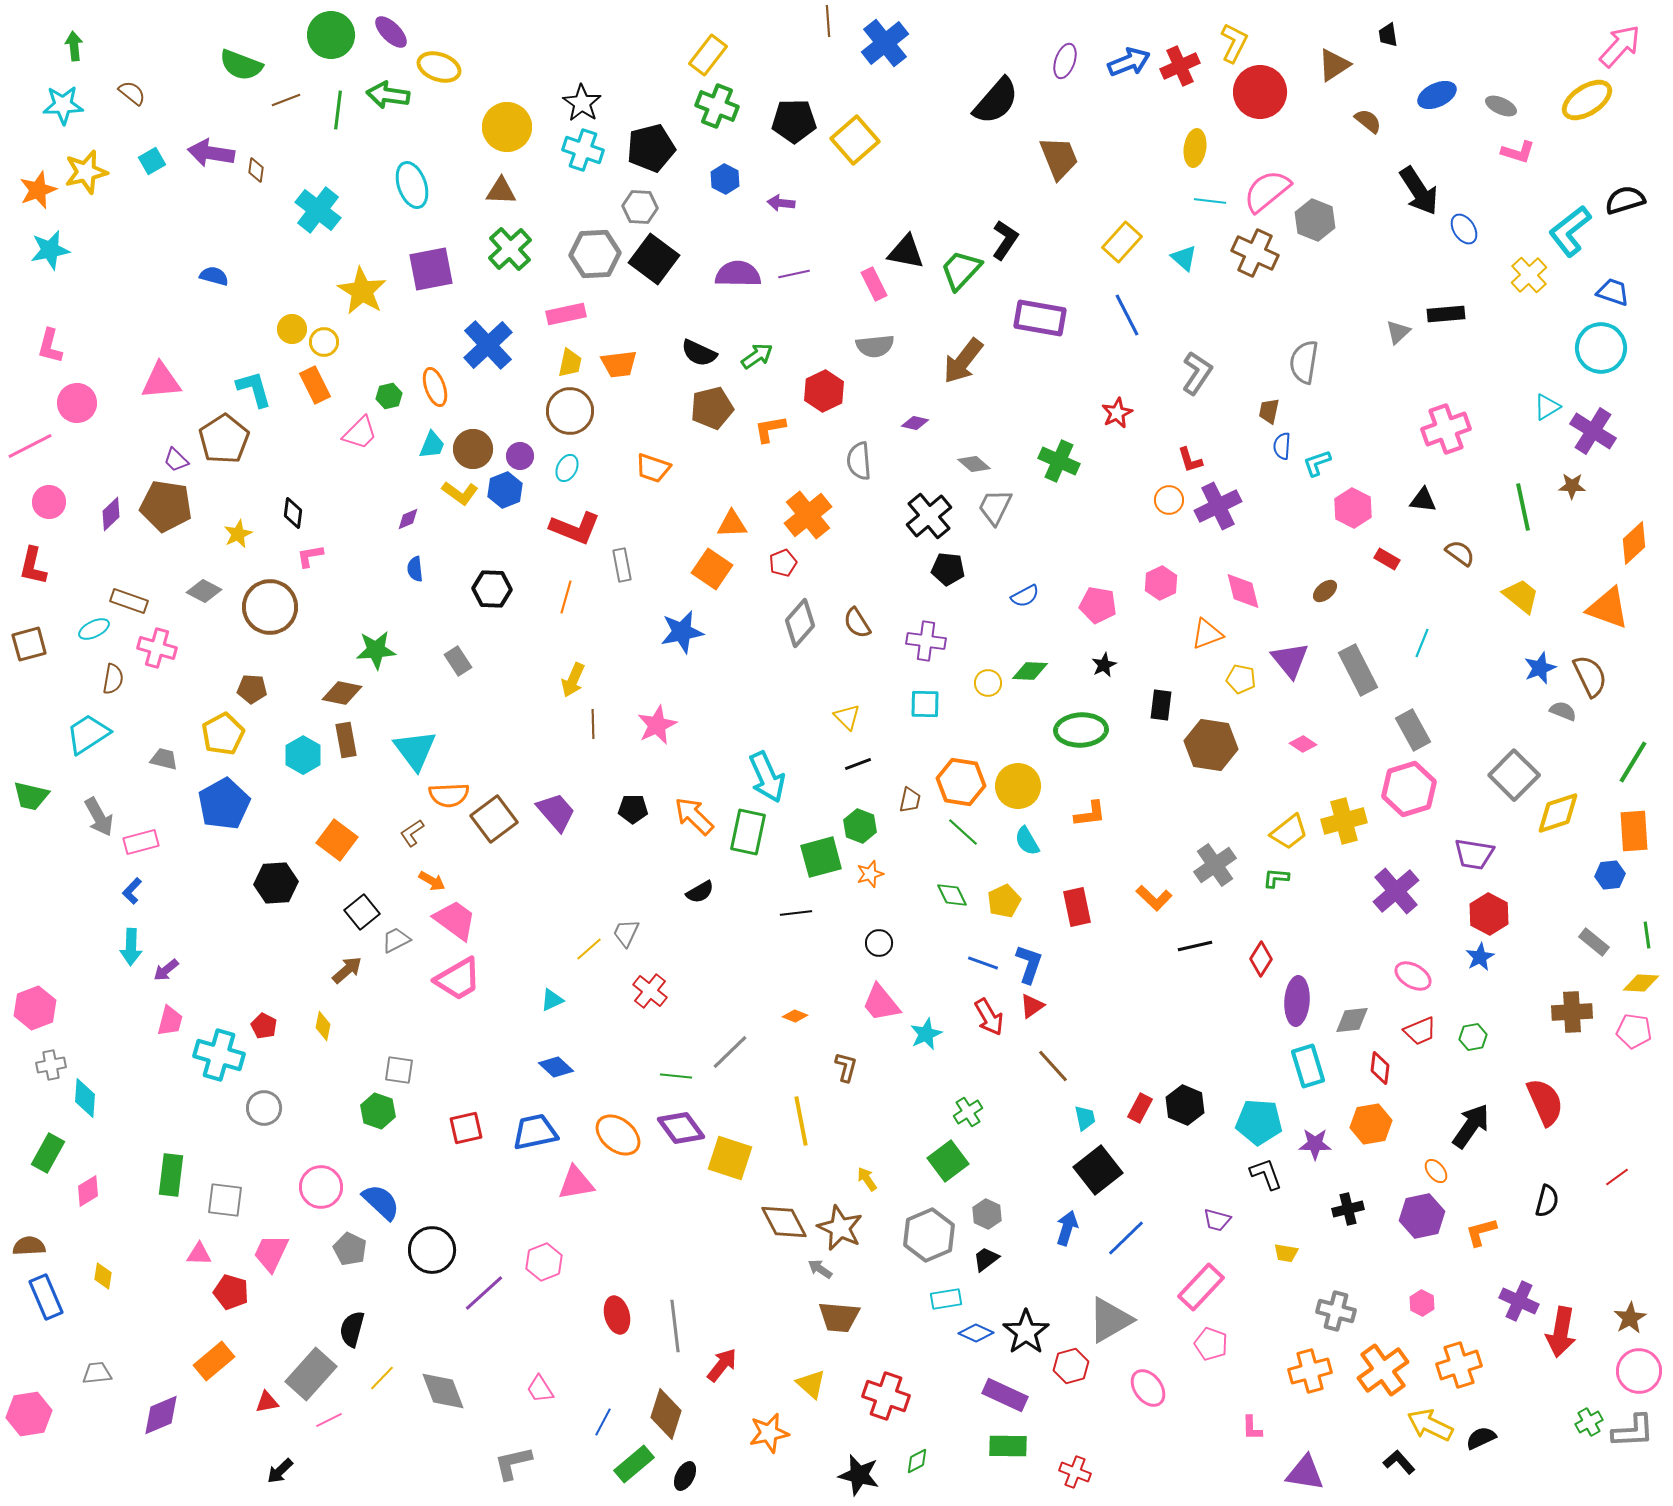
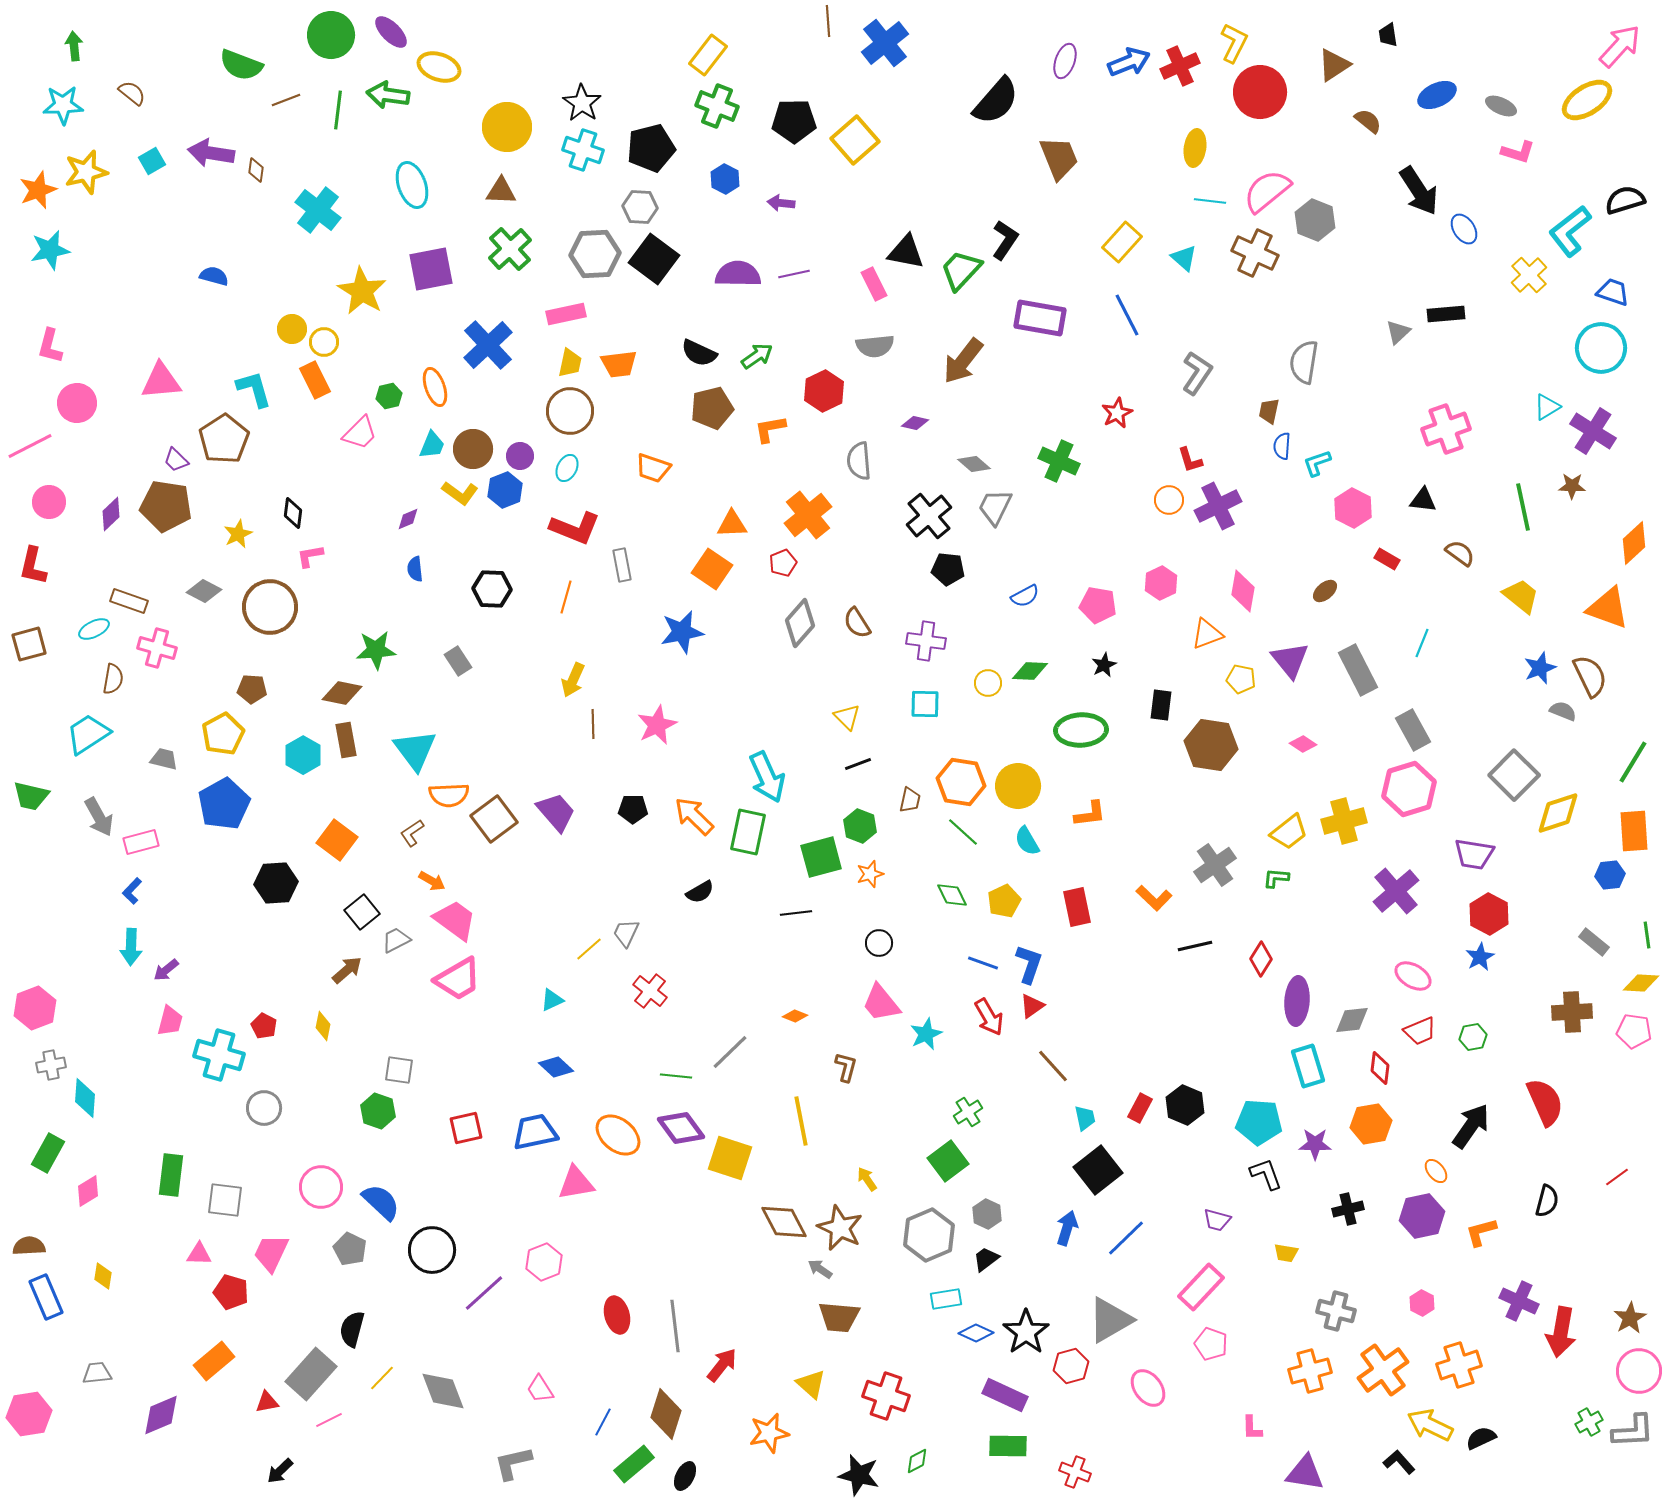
orange rectangle at (315, 385): moved 5 px up
pink diamond at (1243, 591): rotated 24 degrees clockwise
